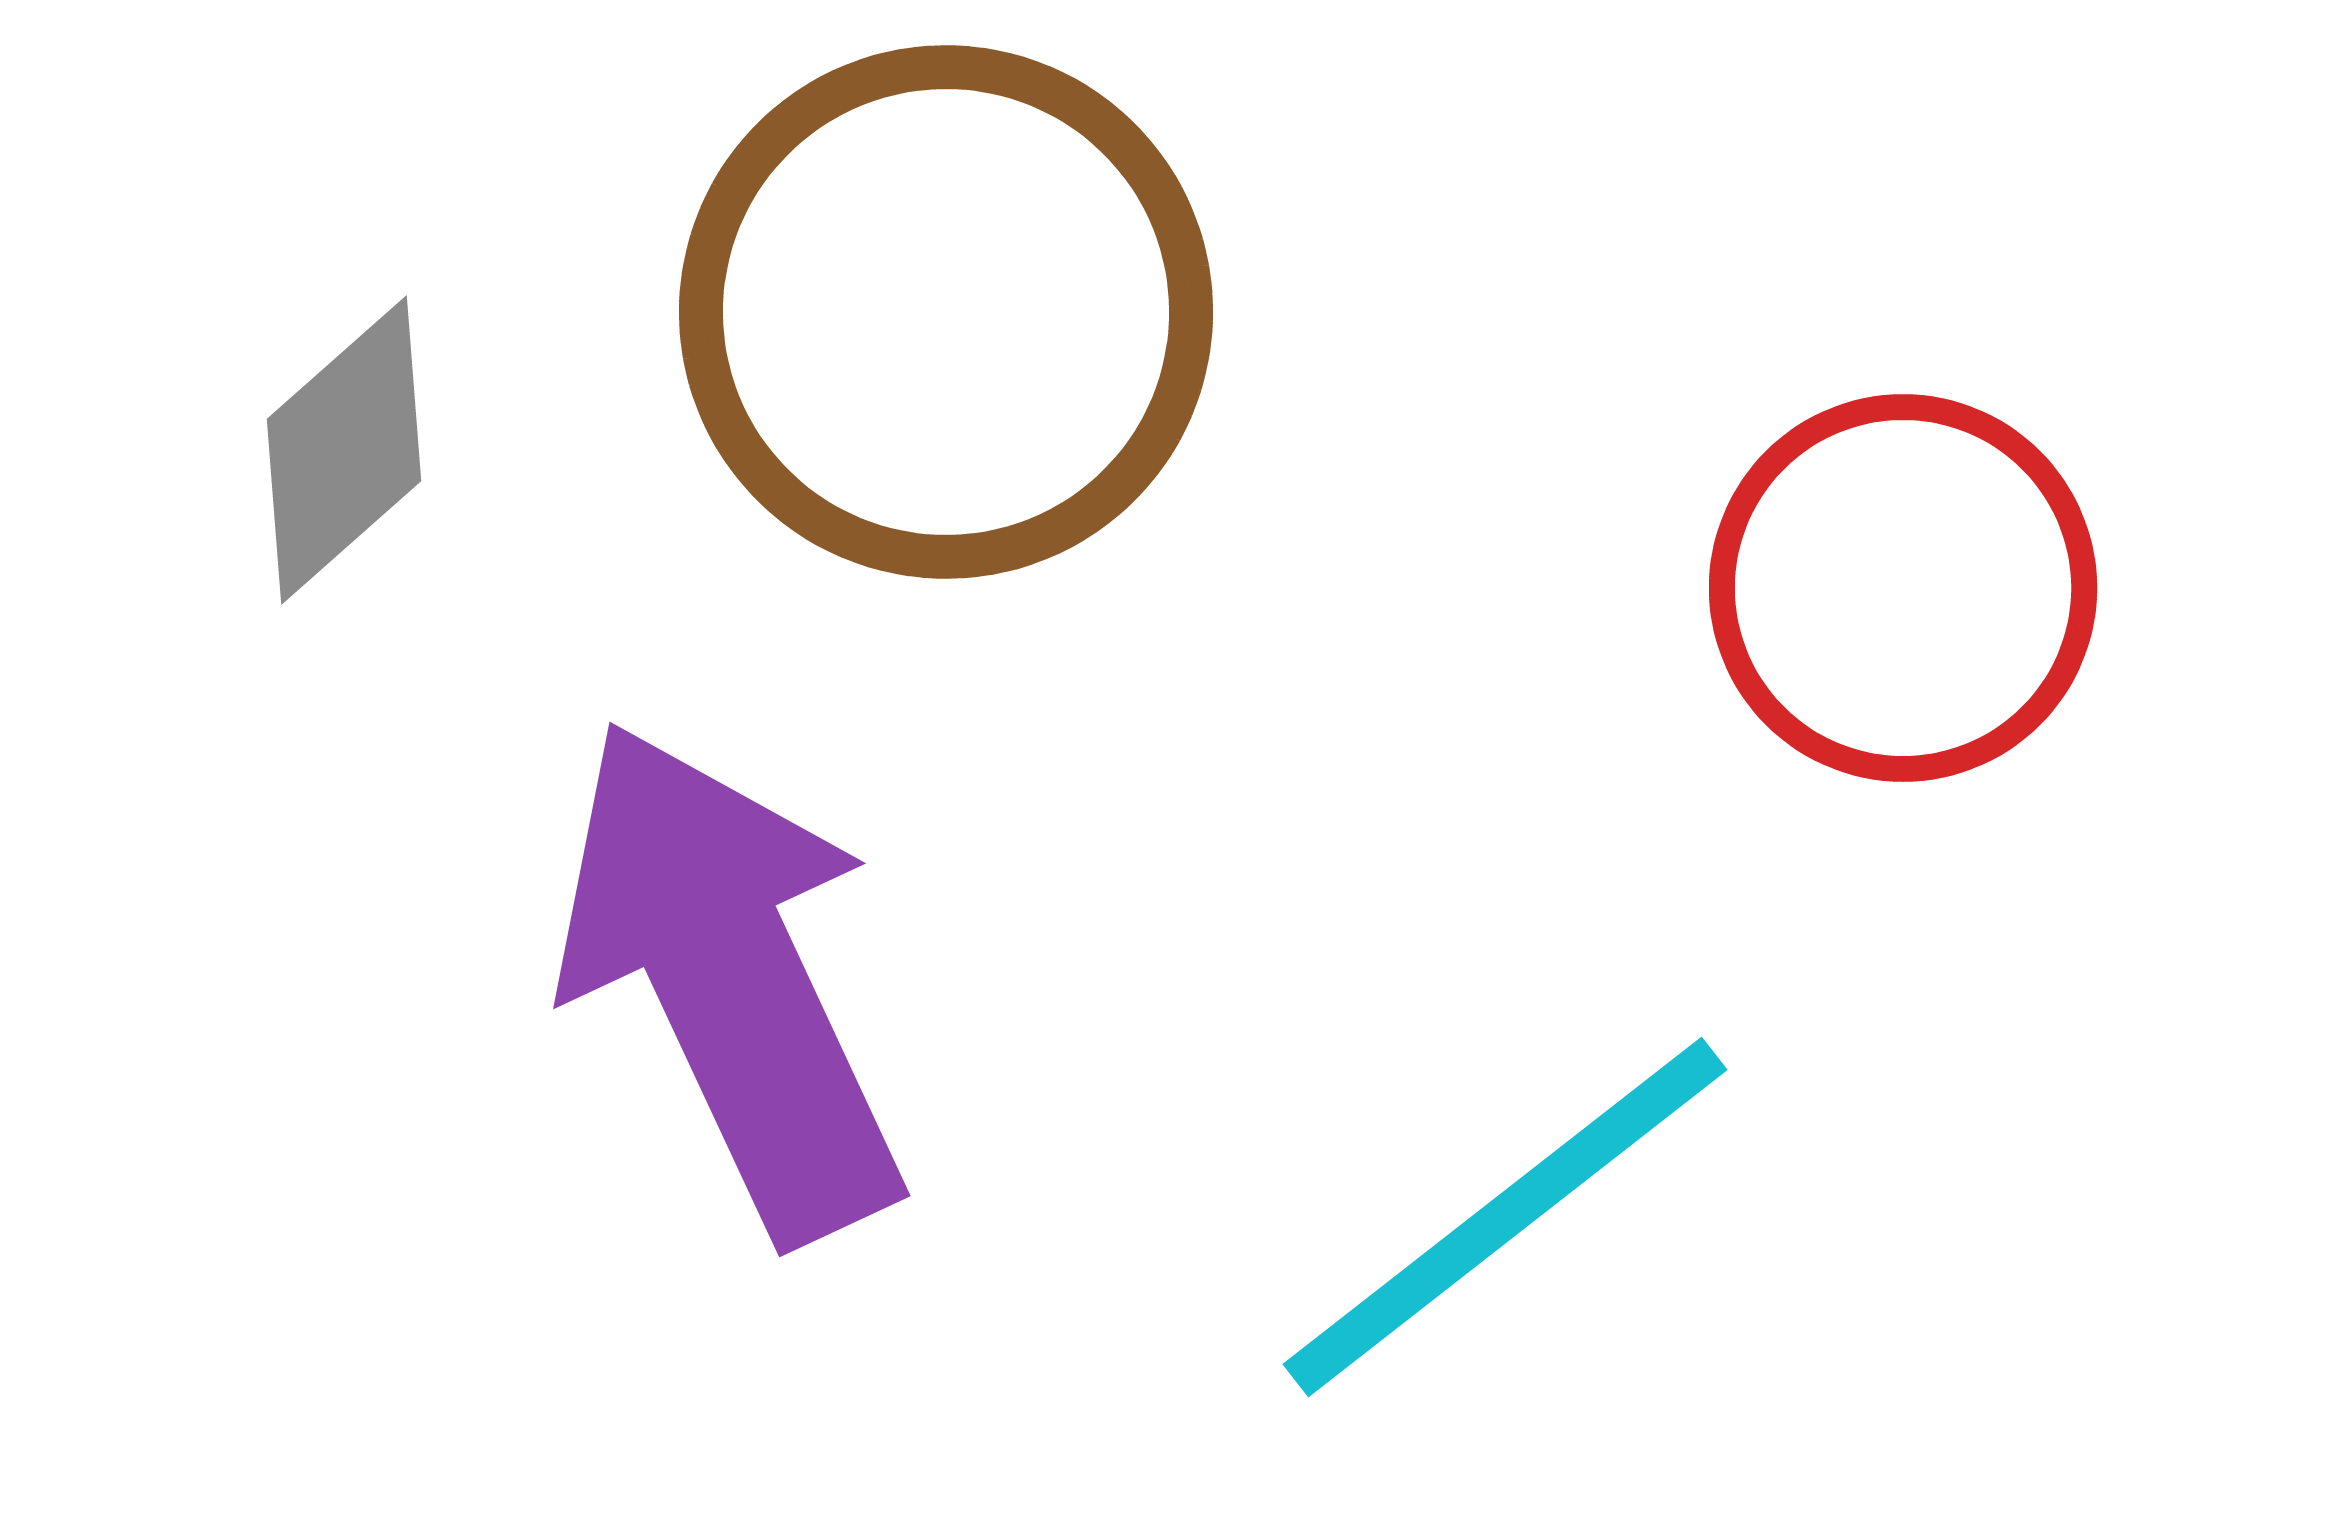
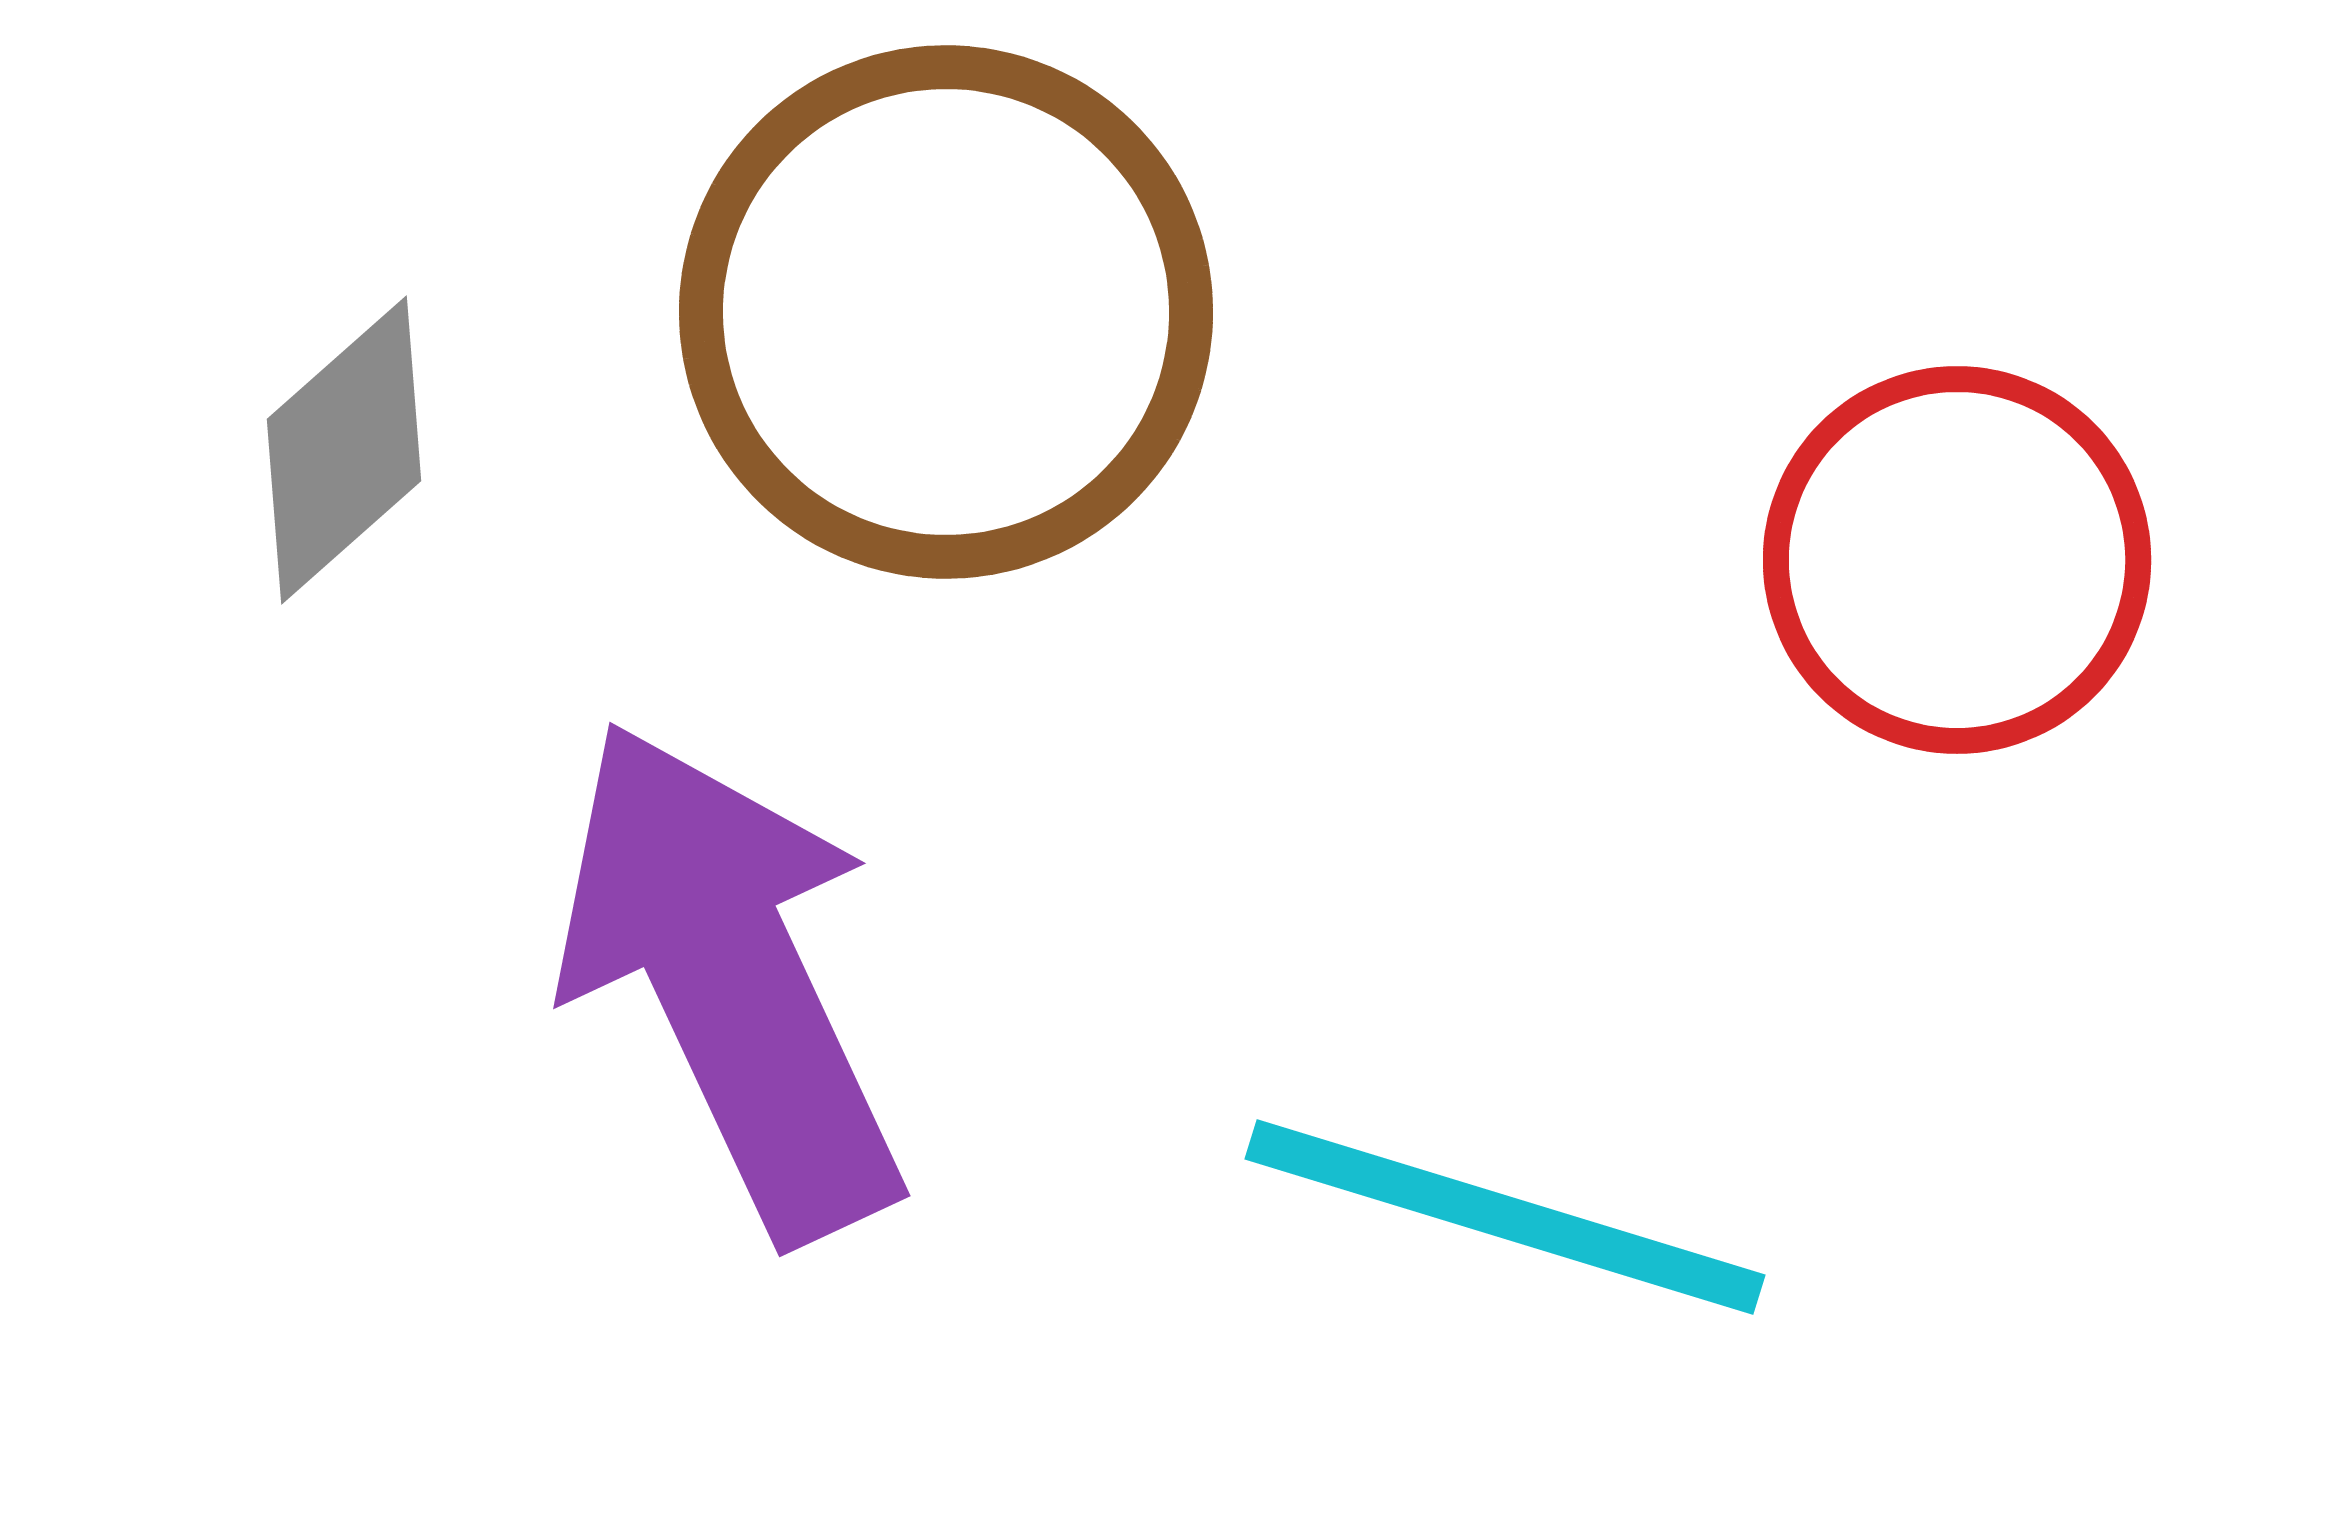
red circle: moved 54 px right, 28 px up
cyan line: rotated 55 degrees clockwise
